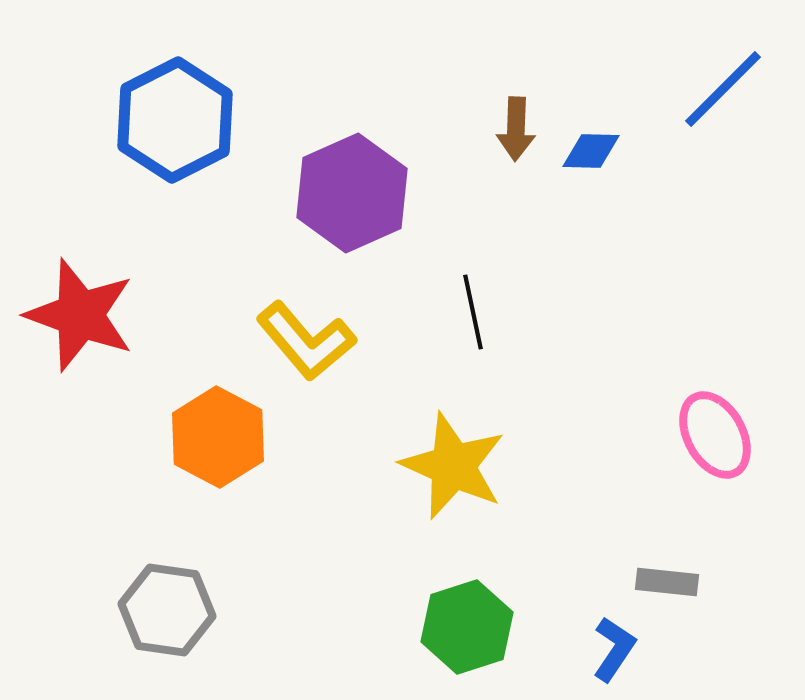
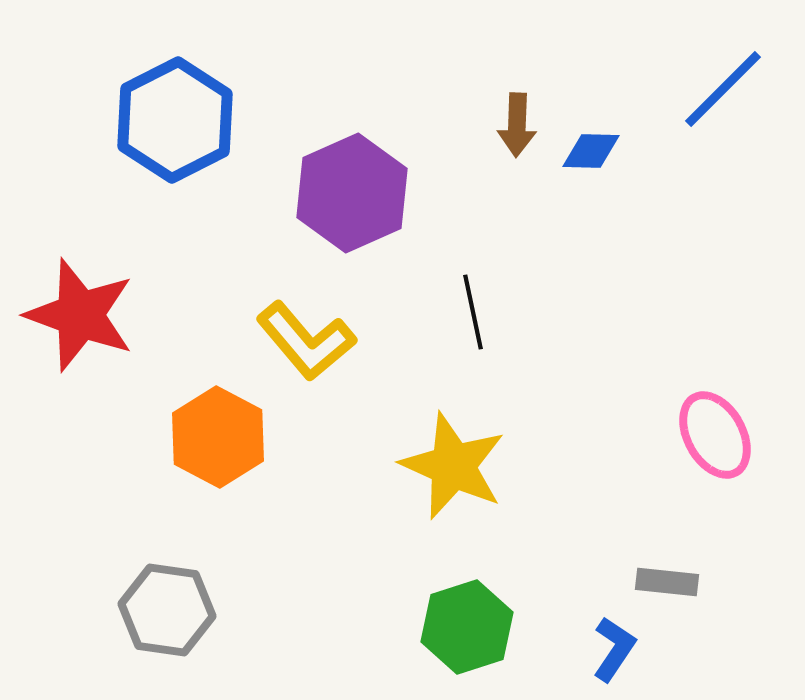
brown arrow: moved 1 px right, 4 px up
